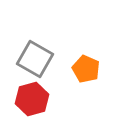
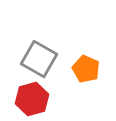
gray square: moved 4 px right
